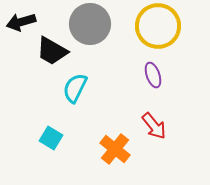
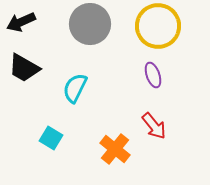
black arrow: rotated 8 degrees counterclockwise
black trapezoid: moved 28 px left, 17 px down
